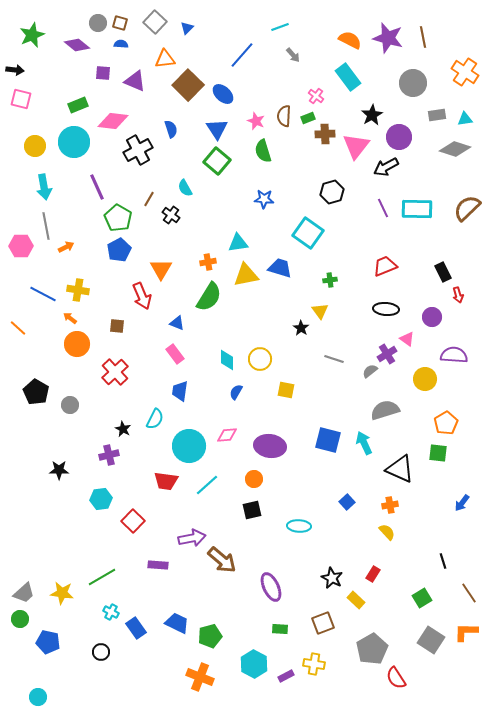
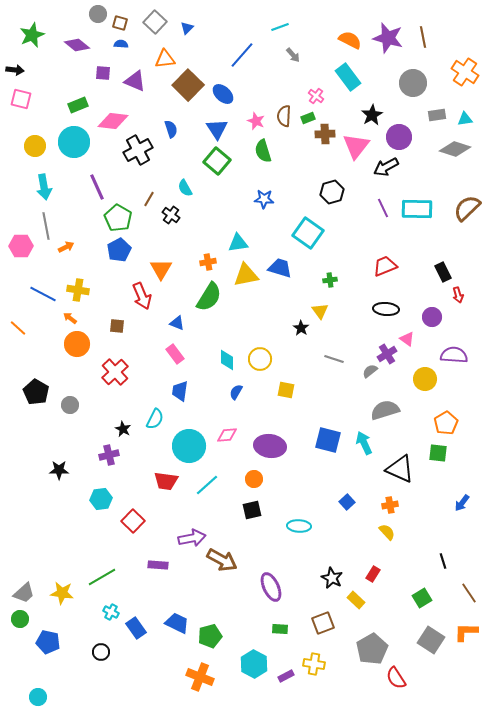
gray circle at (98, 23): moved 9 px up
brown arrow at (222, 560): rotated 12 degrees counterclockwise
